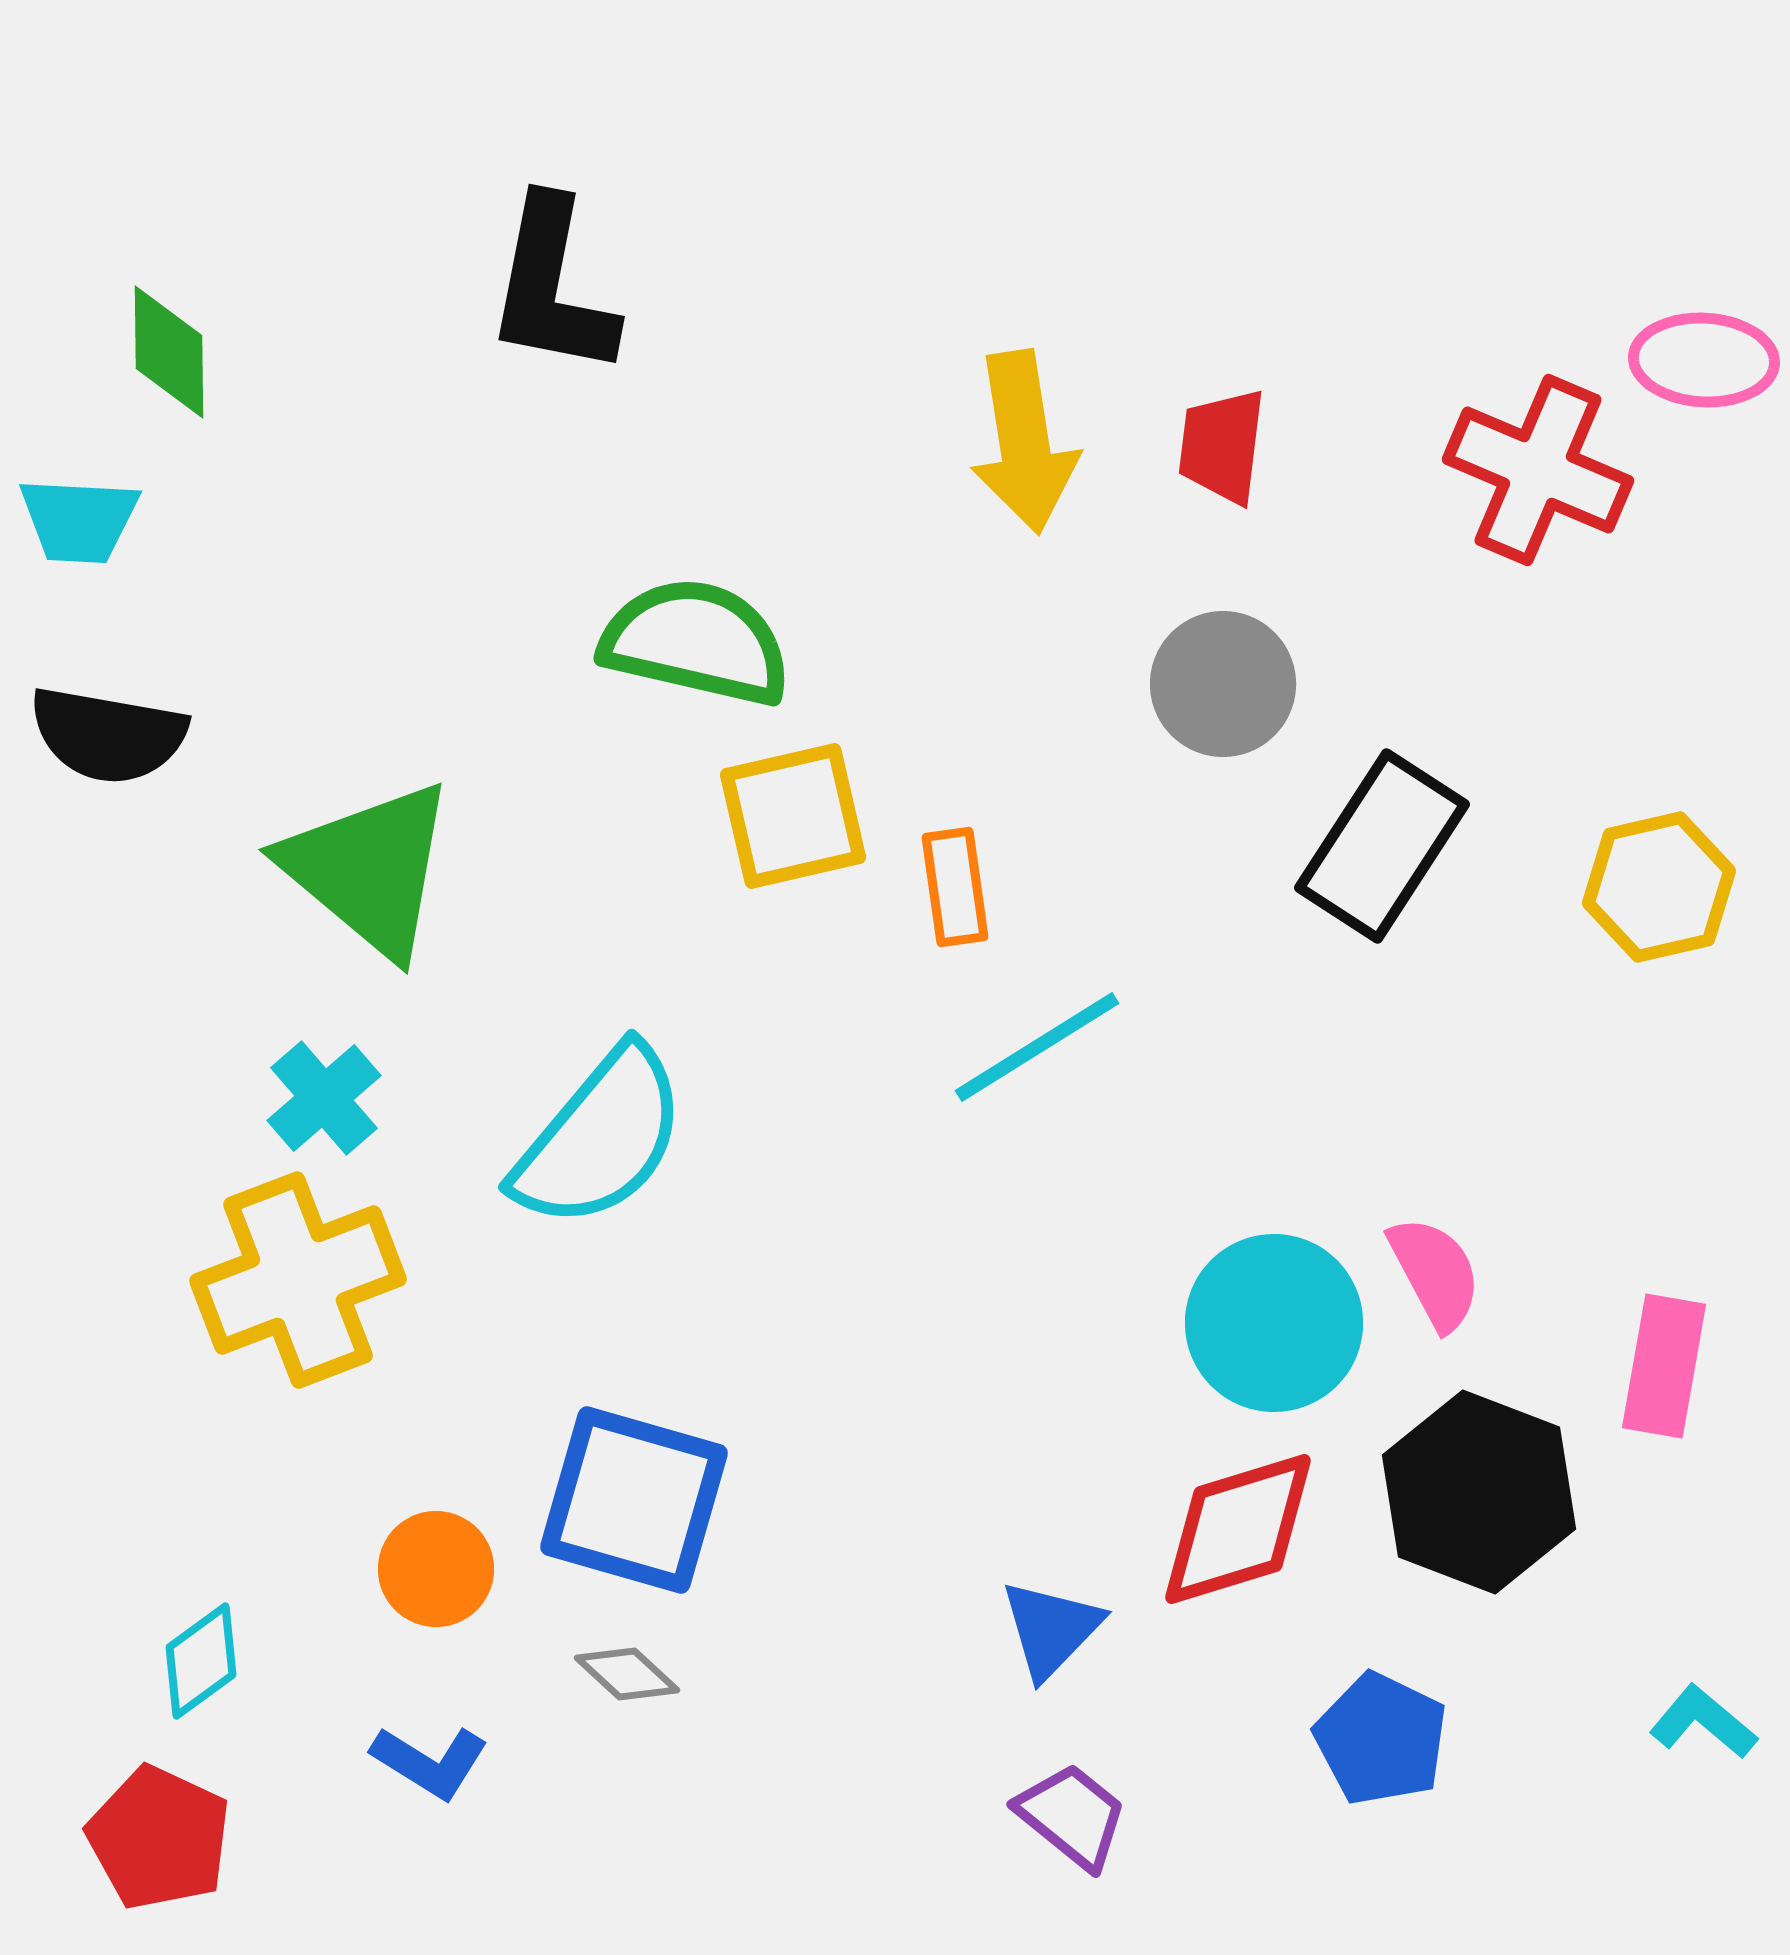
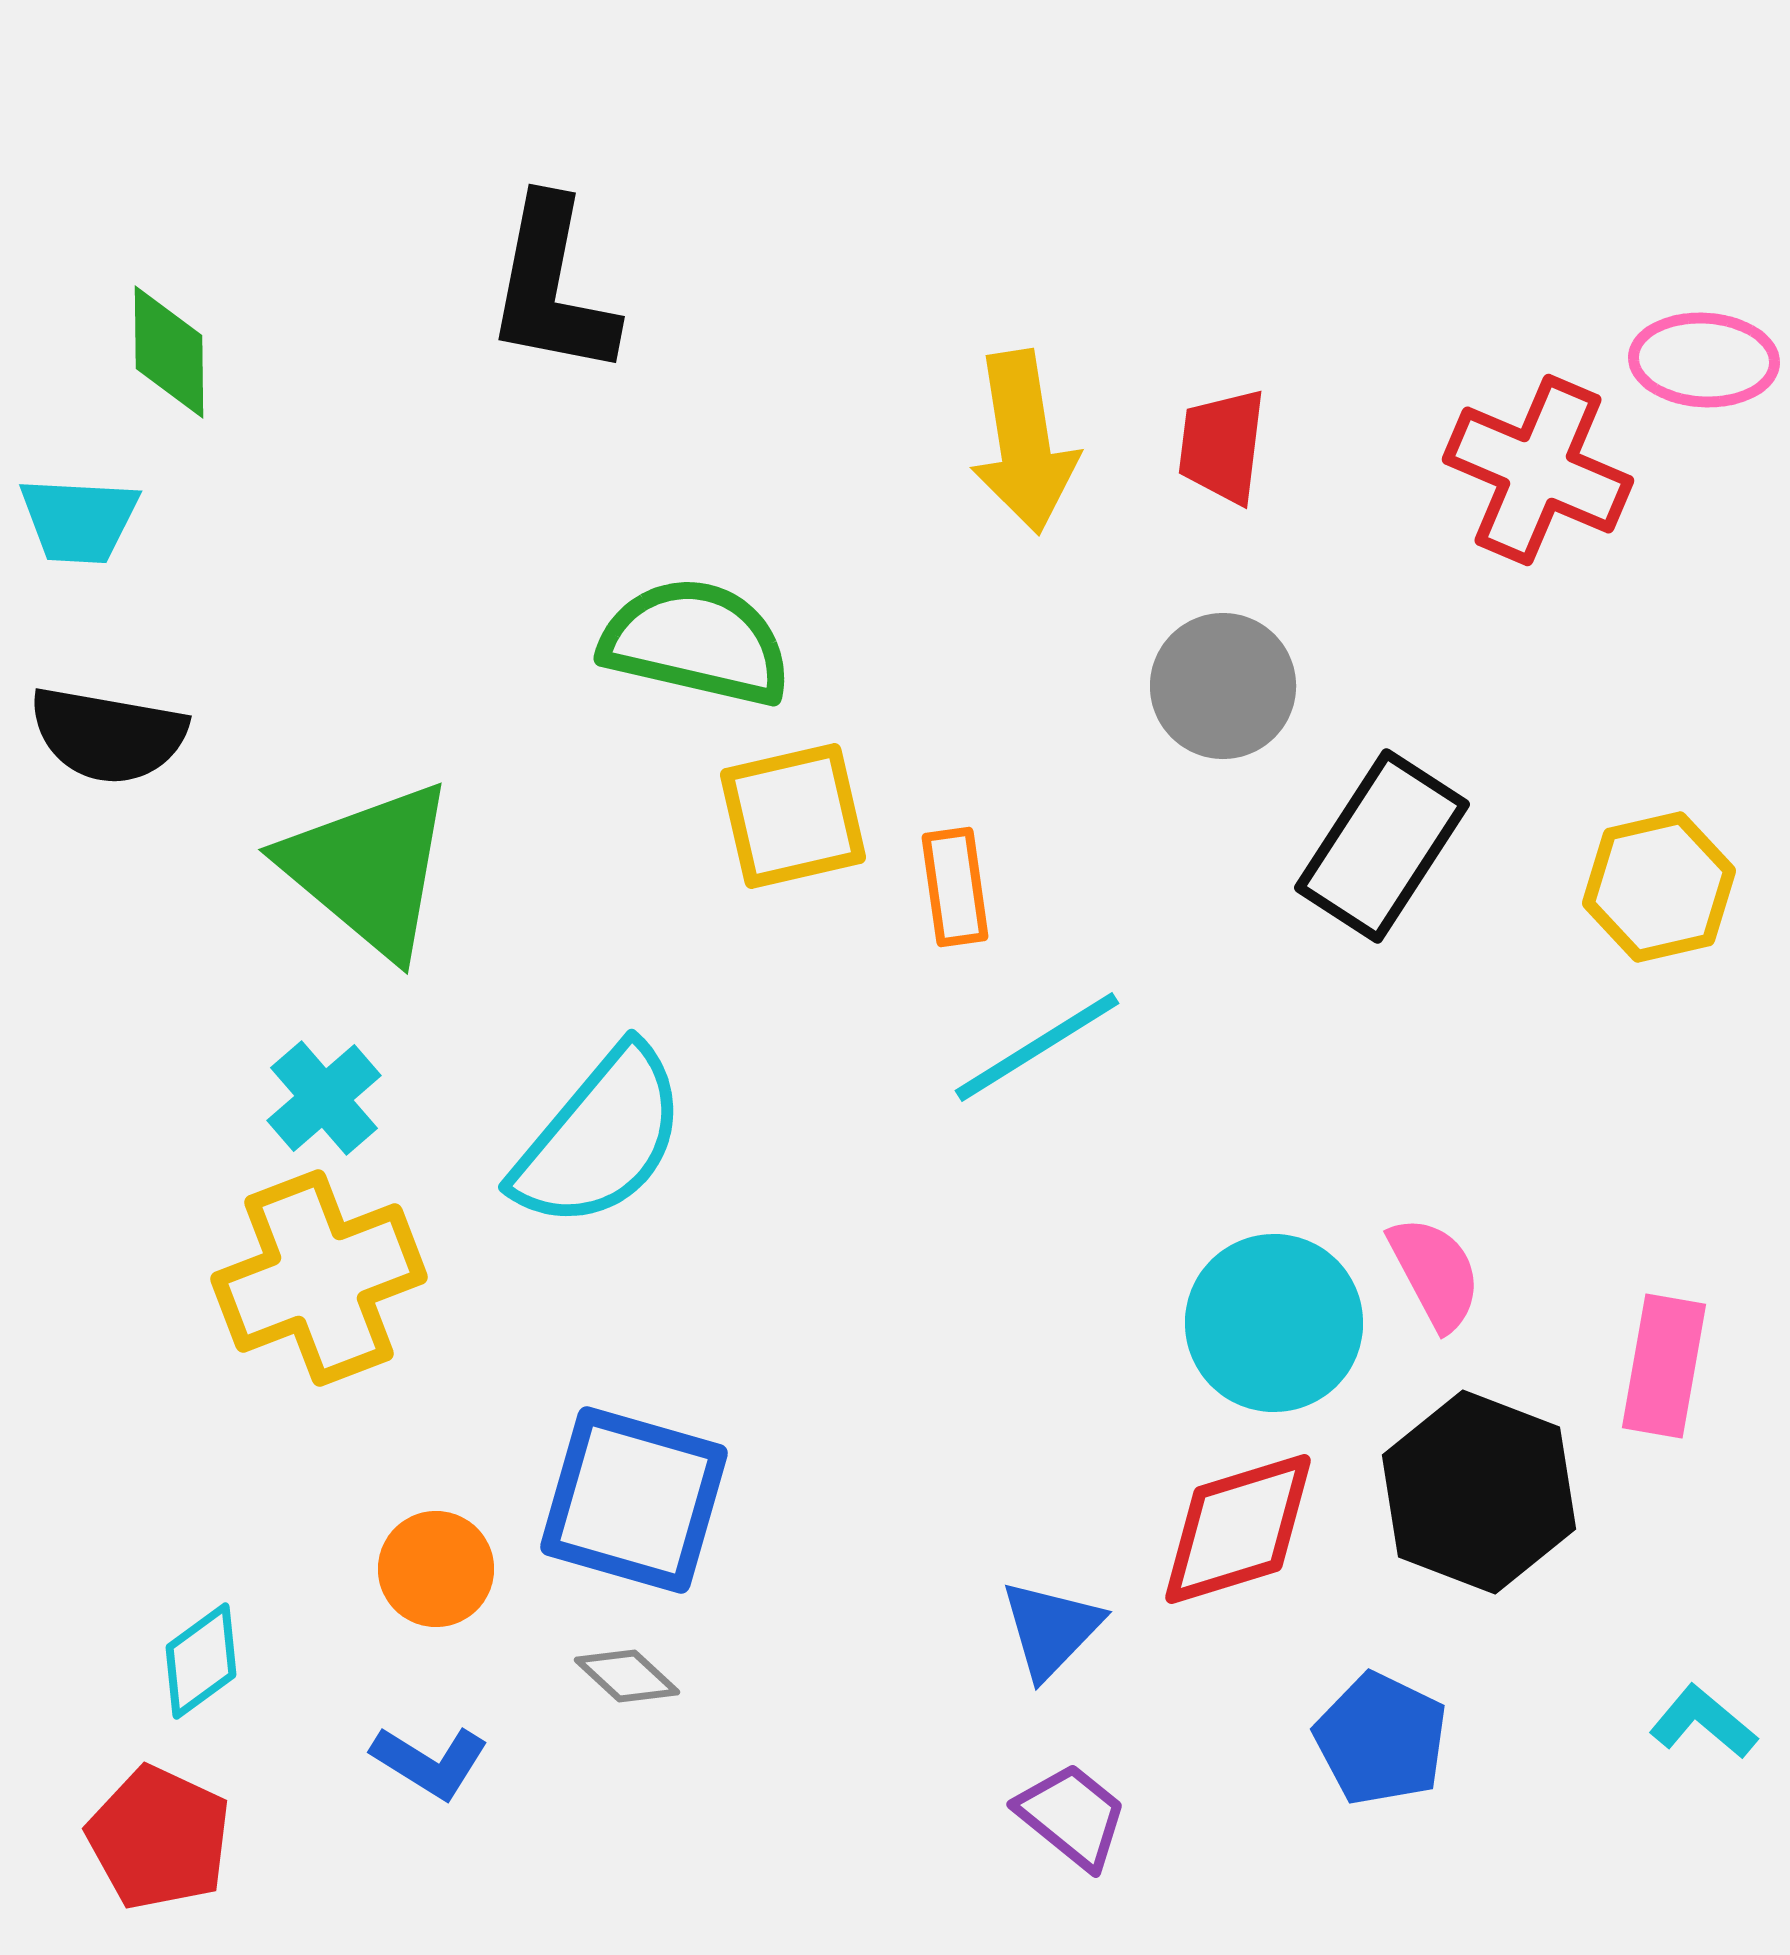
gray circle: moved 2 px down
yellow cross: moved 21 px right, 2 px up
gray diamond: moved 2 px down
